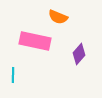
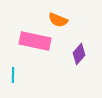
orange semicircle: moved 3 px down
